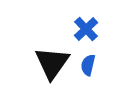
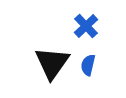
blue cross: moved 3 px up
